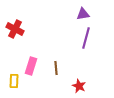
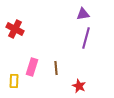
pink rectangle: moved 1 px right, 1 px down
